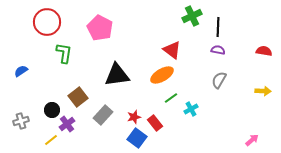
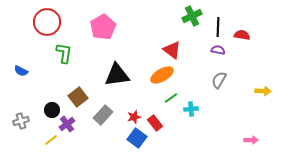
pink pentagon: moved 3 px right, 1 px up; rotated 15 degrees clockwise
red semicircle: moved 22 px left, 16 px up
blue semicircle: rotated 120 degrees counterclockwise
cyan cross: rotated 24 degrees clockwise
pink arrow: moved 1 px left; rotated 40 degrees clockwise
